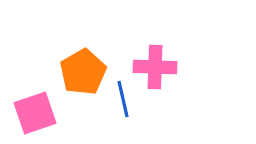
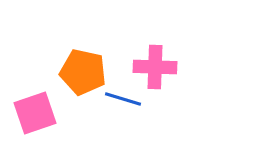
orange pentagon: rotated 30 degrees counterclockwise
blue line: rotated 60 degrees counterclockwise
